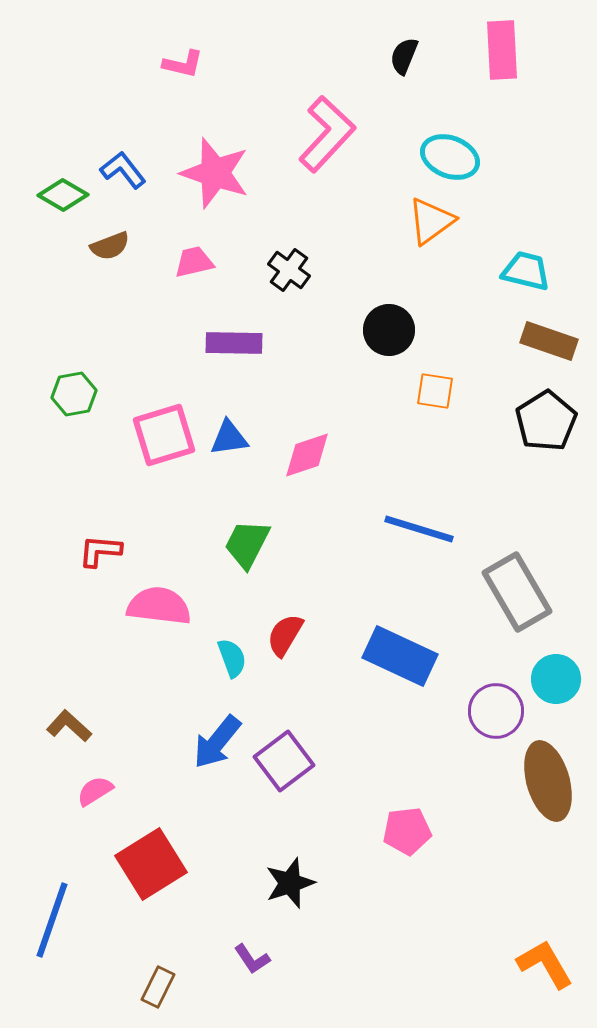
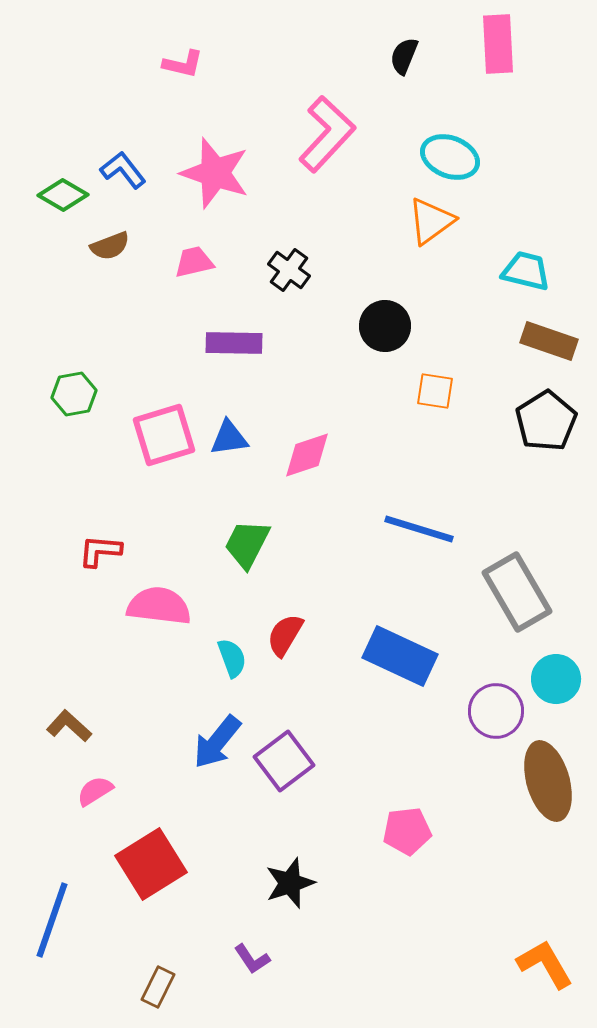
pink rectangle at (502, 50): moved 4 px left, 6 px up
black circle at (389, 330): moved 4 px left, 4 px up
